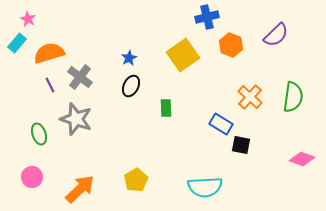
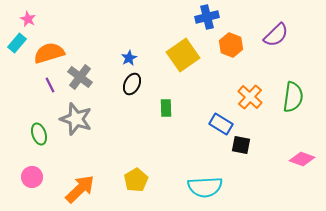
black ellipse: moved 1 px right, 2 px up
